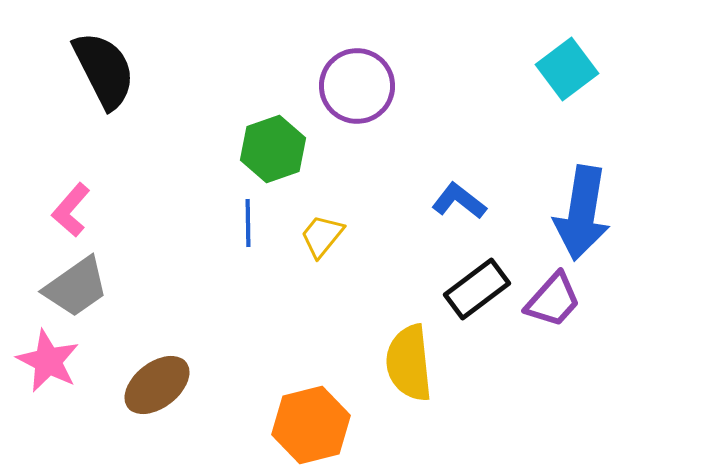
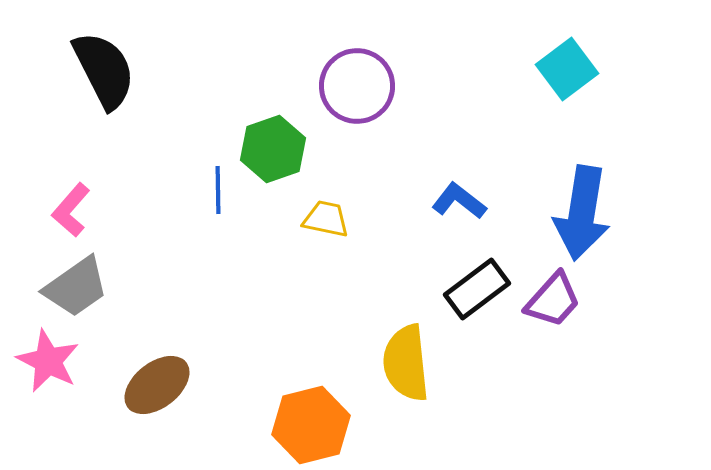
blue line: moved 30 px left, 33 px up
yellow trapezoid: moved 4 px right, 17 px up; rotated 63 degrees clockwise
yellow semicircle: moved 3 px left
